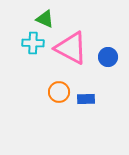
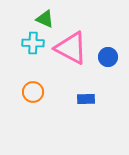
orange circle: moved 26 px left
